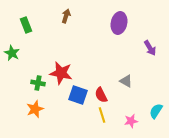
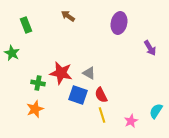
brown arrow: moved 2 px right; rotated 72 degrees counterclockwise
gray triangle: moved 37 px left, 8 px up
pink star: rotated 16 degrees counterclockwise
